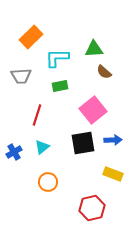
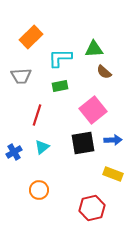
cyan L-shape: moved 3 px right
orange circle: moved 9 px left, 8 px down
